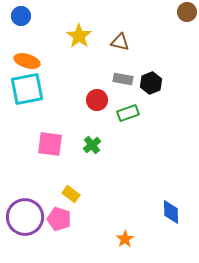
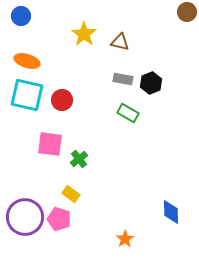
yellow star: moved 5 px right, 2 px up
cyan square: moved 6 px down; rotated 24 degrees clockwise
red circle: moved 35 px left
green rectangle: rotated 50 degrees clockwise
green cross: moved 13 px left, 14 px down
